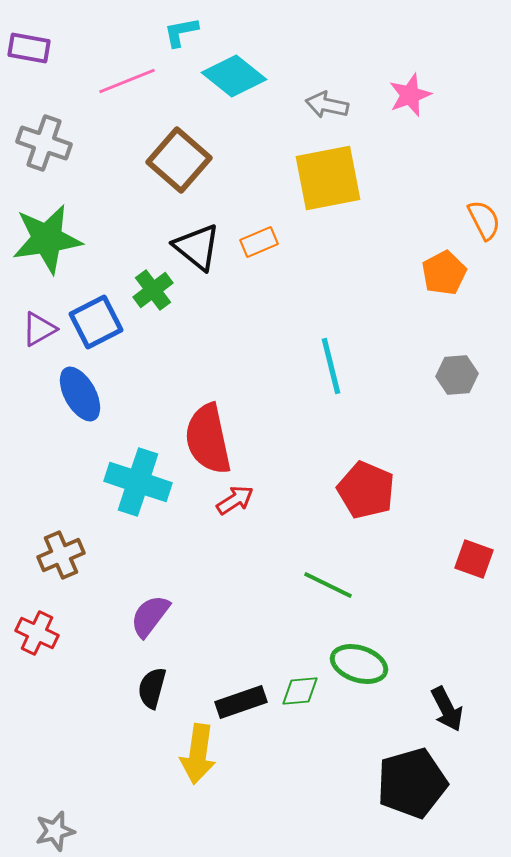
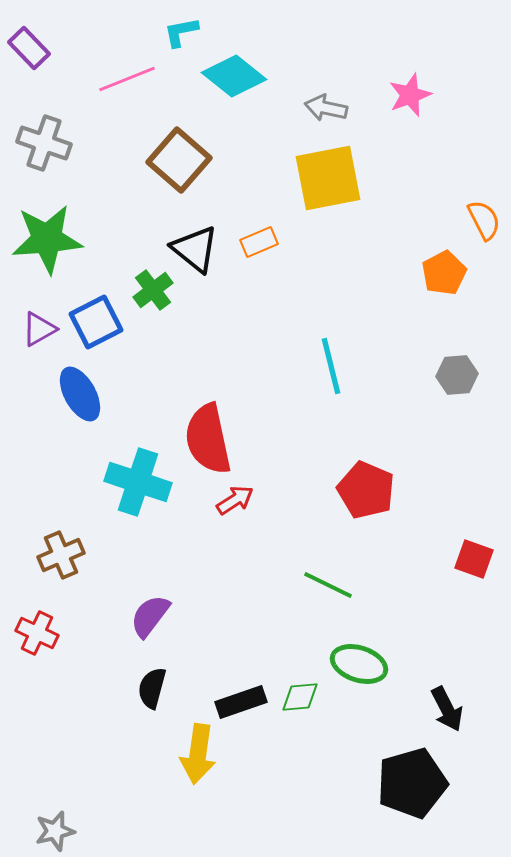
purple rectangle: rotated 36 degrees clockwise
pink line: moved 2 px up
gray arrow: moved 1 px left, 3 px down
green star: rotated 4 degrees clockwise
black triangle: moved 2 px left, 2 px down
green diamond: moved 6 px down
